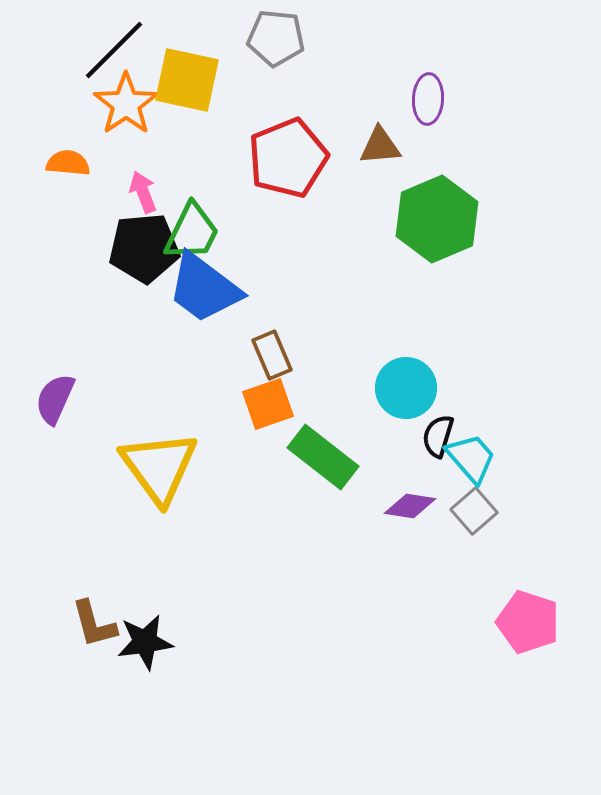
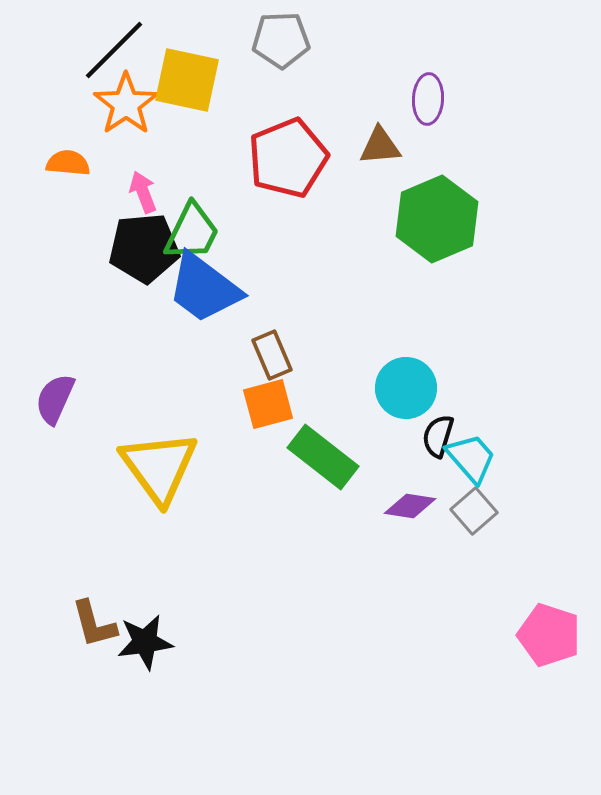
gray pentagon: moved 5 px right, 2 px down; rotated 8 degrees counterclockwise
orange square: rotated 4 degrees clockwise
pink pentagon: moved 21 px right, 13 px down
